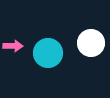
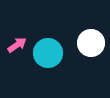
pink arrow: moved 4 px right, 1 px up; rotated 36 degrees counterclockwise
